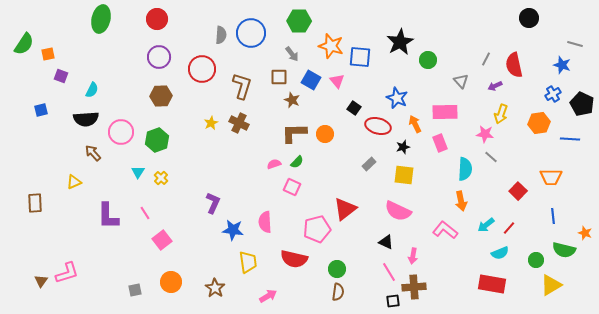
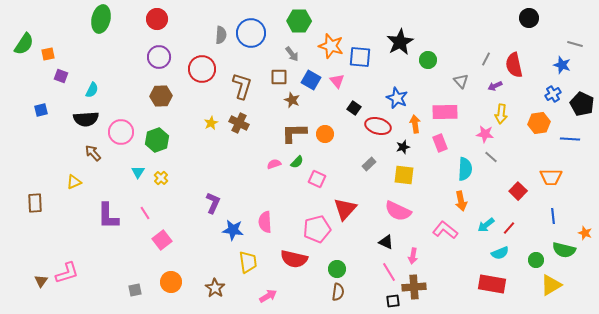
yellow arrow at (501, 114): rotated 12 degrees counterclockwise
orange arrow at (415, 124): rotated 18 degrees clockwise
pink square at (292, 187): moved 25 px right, 8 px up
red triangle at (345, 209): rotated 10 degrees counterclockwise
